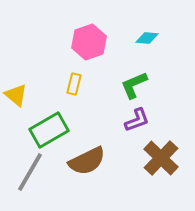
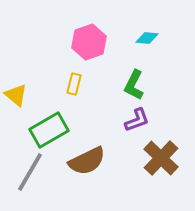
green L-shape: rotated 40 degrees counterclockwise
